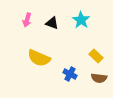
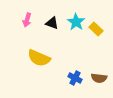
cyan star: moved 5 px left, 2 px down
yellow rectangle: moved 27 px up
blue cross: moved 5 px right, 4 px down
